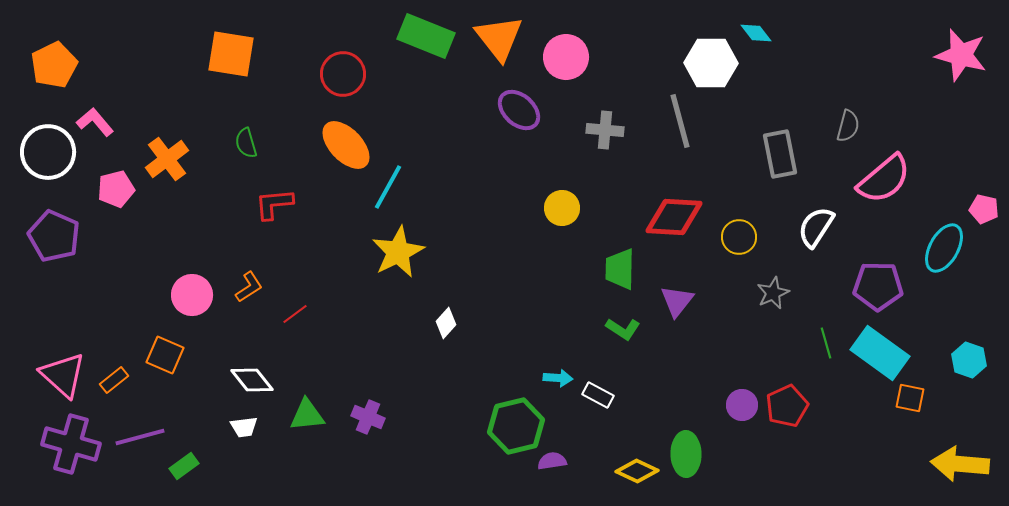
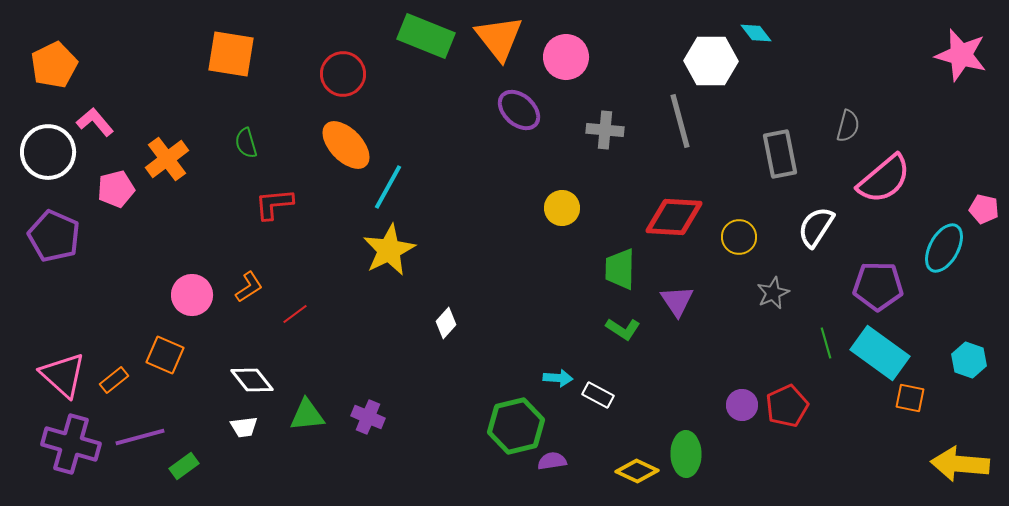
white hexagon at (711, 63): moved 2 px up
yellow star at (398, 252): moved 9 px left, 2 px up
purple triangle at (677, 301): rotated 12 degrees counterclockwise
